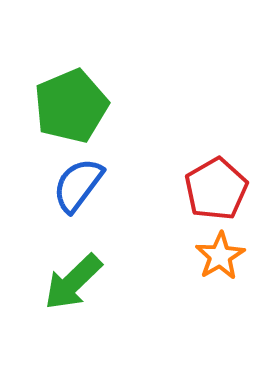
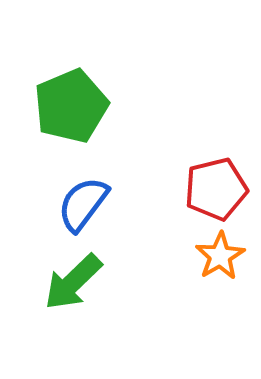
blue semicircle: moved 5 px right, 19 px down
red pentagon: rotated 16 degrees clockwise
